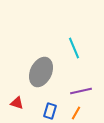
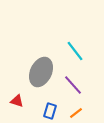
cyan line: moved 1 px right, 3 px down; rotated 15 degrees counterclockwise
purple line: moved 8 px left, 6 px up; rotated 60 degrees clockwise
red triangle: moved 2 px up
orange line: rotated 24 degrees clockwise
